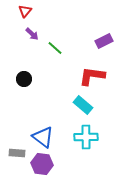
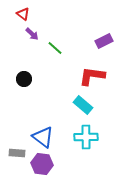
red triangle: moved 2 px left, 3 px down; rotated 32 degrees counterclockwise
